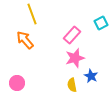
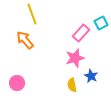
pink rectangle: moved 9 px right, 2 px up
